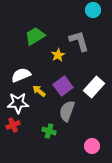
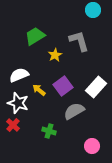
yellow star: moved 3 px left
white semicircle: moved 2 px left
white rectangle: moved 2 px right
yellow arrow: moved 1 px up
white star: rotated 20 degrees clockwise
gray semicircle: moved 7 px right; rotated 40 degrees clockwise
red cross: rotated 24 degrees counterclockwise
